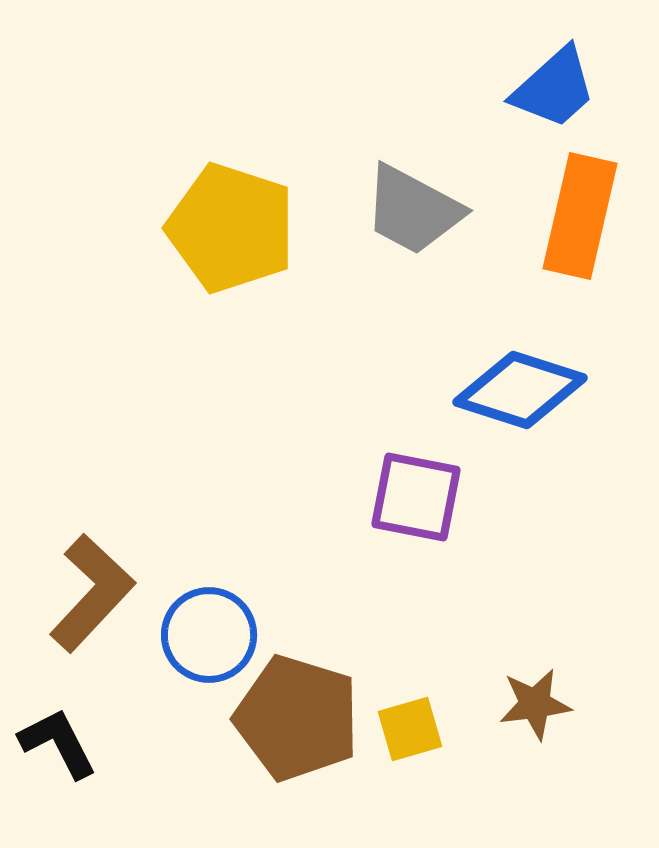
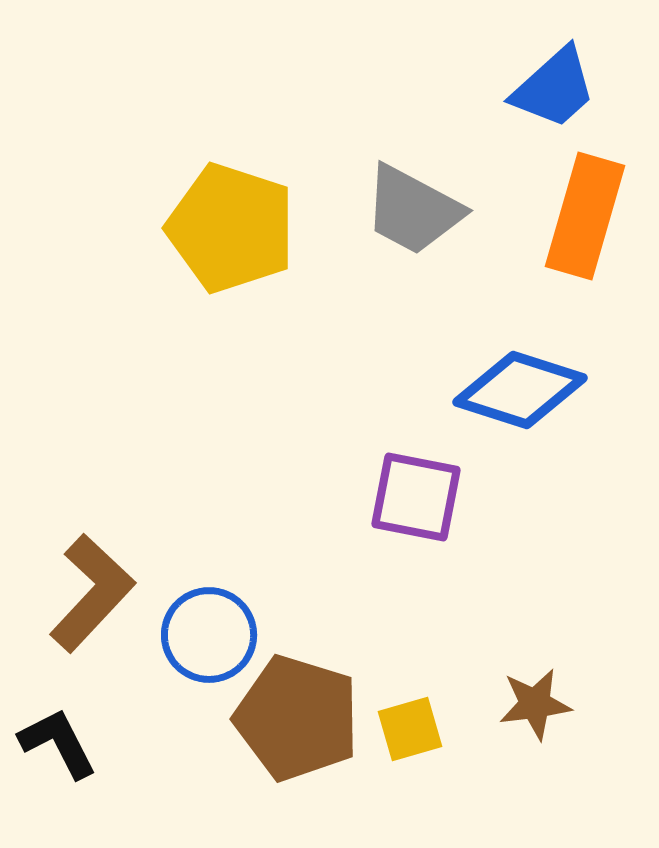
orange rectangle: moved 5 px right; rotated 3 degrees clockwise
